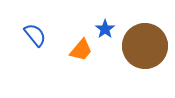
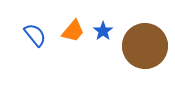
blue star: moved 2 px left, 2 px down
orange trapezoid: moved 8 px left, 19 px up
